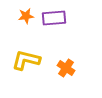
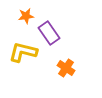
purple rectangle: moved 5 px left, 15 px down; rotated 60 degrees clockwise
yellow L-shape: moved 3 px left, 8 px up
